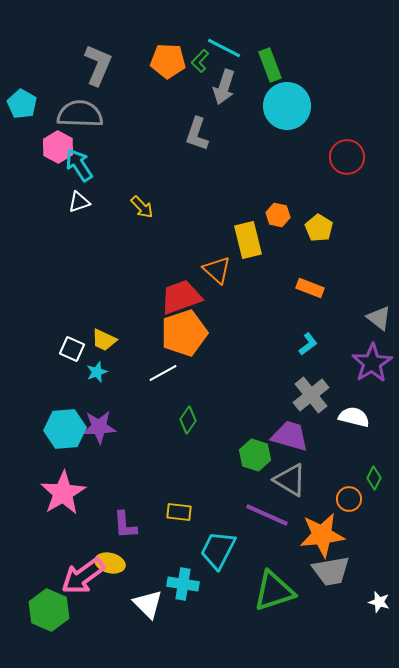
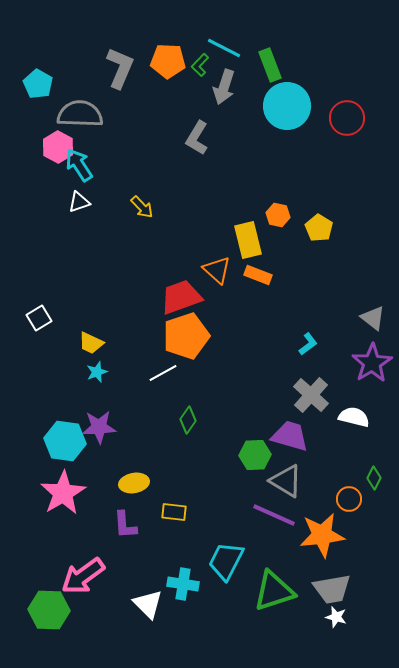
green L-shape at (200, 61): moved 4 px down
gray L-shape at (98, 65): moved 22 px right, 3 px down
cyan pentagon at (22, 104): moved 16 px right, 20 px up
gray L-shape at (197, 134): moved 4 px down; rotated 12 degrees clockwise
red circle at (347, 157): moved 39 px up
orange rectangle at (310, 288): moved 52 px left, 13 px up
gray triangle at (379, 318): moved 6 px left
orange pentagon at (184, 333): moved 2 px right, 3 px down
yellow trapezoid at (104, 340): moved 13 px left, 3 px down
white square at (72, 349): moved 33 px left, 31 px up; rotated 35 degrees clockwise
gray cross at (311, 395): rotated 9 degrees counterclockwise
cyan hexagon at (65, 429): moved 12 px down; rotated 12 degrees clockwise
green hexagon at (255, 455): rotated 20 degrees counterclockwise
gray triangle at (290, 480): moved 4 px left, 1 px down
yellow rectangle at (179, 512): moved 5 px left
purple line at (267, 515): moved 7 px right
cyan trapezoid at (218, 550): moved 8 px right, 11 px down
yellow ellipse at (110, 563): moved 24 px right, 80 px up; rotated 24 degrees counterclockwise
gray trapezoid at (331, 571): moved 1 px right, 18 px down
white star at (379, 602): moved 43 px left, 15 px down
green hexagon at (49, 610): rotated 21 degrees counterclockwise
